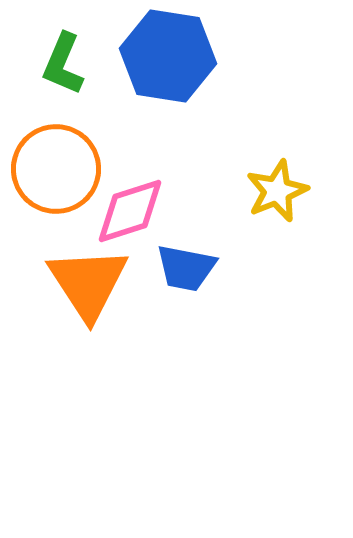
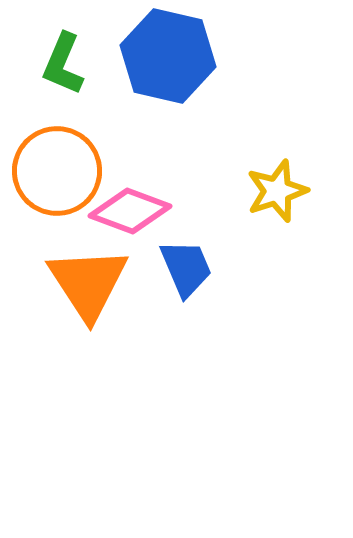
blue hexagon: rotated 4 degrees clockwise
orange circle: moved 1 px right, 2 px down
yellow star: rotated 4 degrees clockwise
pink diamond: rotated 38 degrees clockwise
blue trapezoid: rotated 124 degrees counterclockwise
